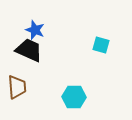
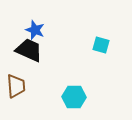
brown trapezoid: moved 1 px left, 1 px up
